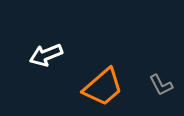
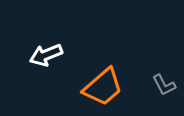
gray L-shape: moved 3 px right
